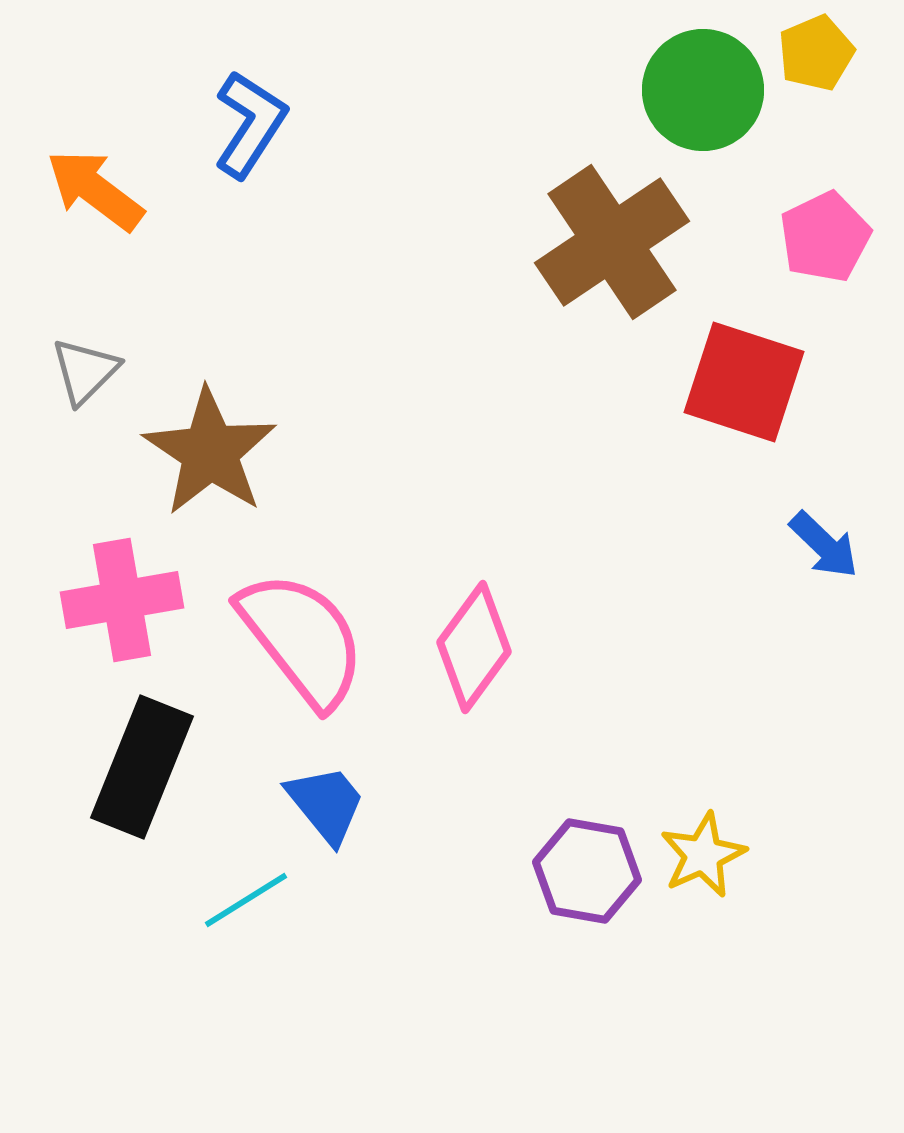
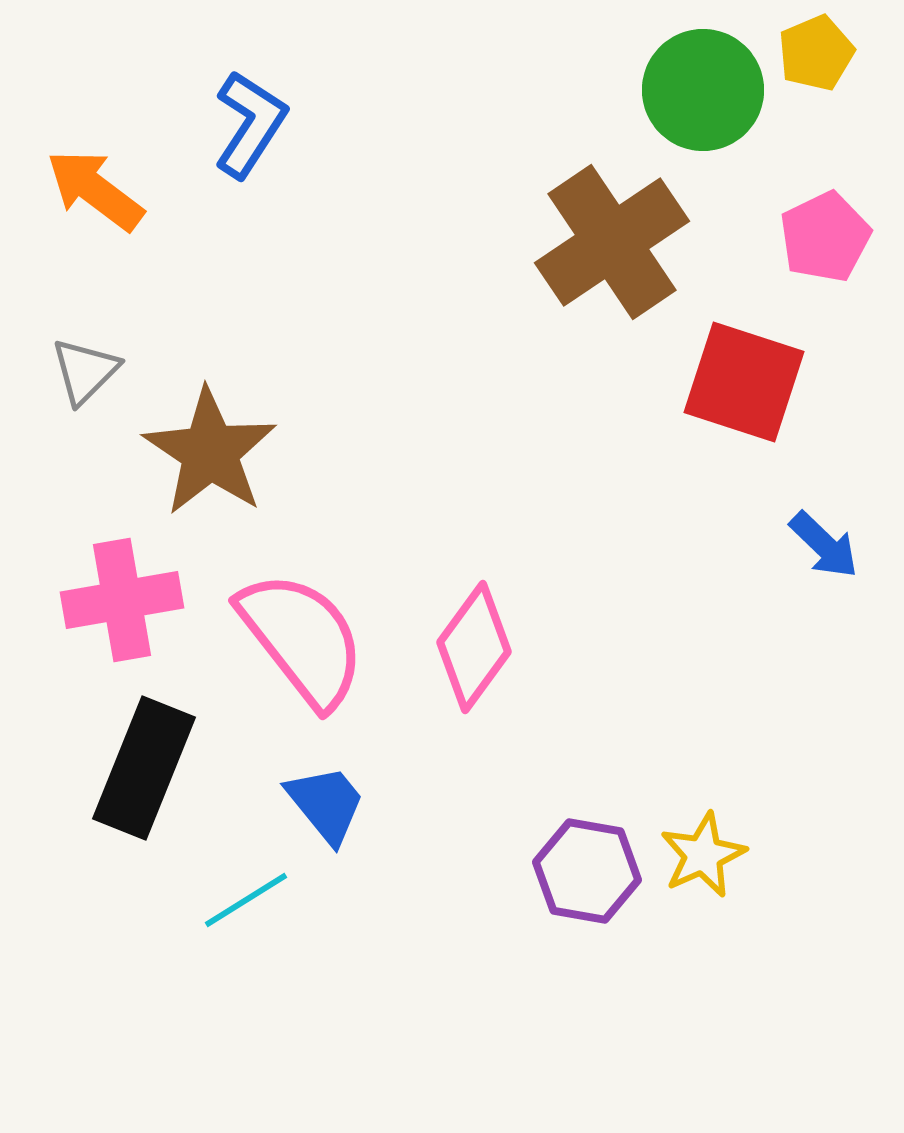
black rectangle: moved 2 px right, 1 px down
